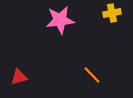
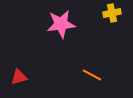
pink star: moved 1 px right, 4 px down
orange line: rotated 18 degrees counterclockwise
